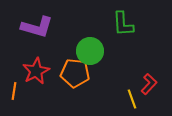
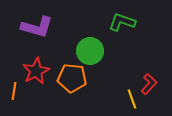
green L-shape: moved 1 px left, 2 px up; rotated 112 degrees clockwise
orange pentagon: moved 3 px left, 5 px down
